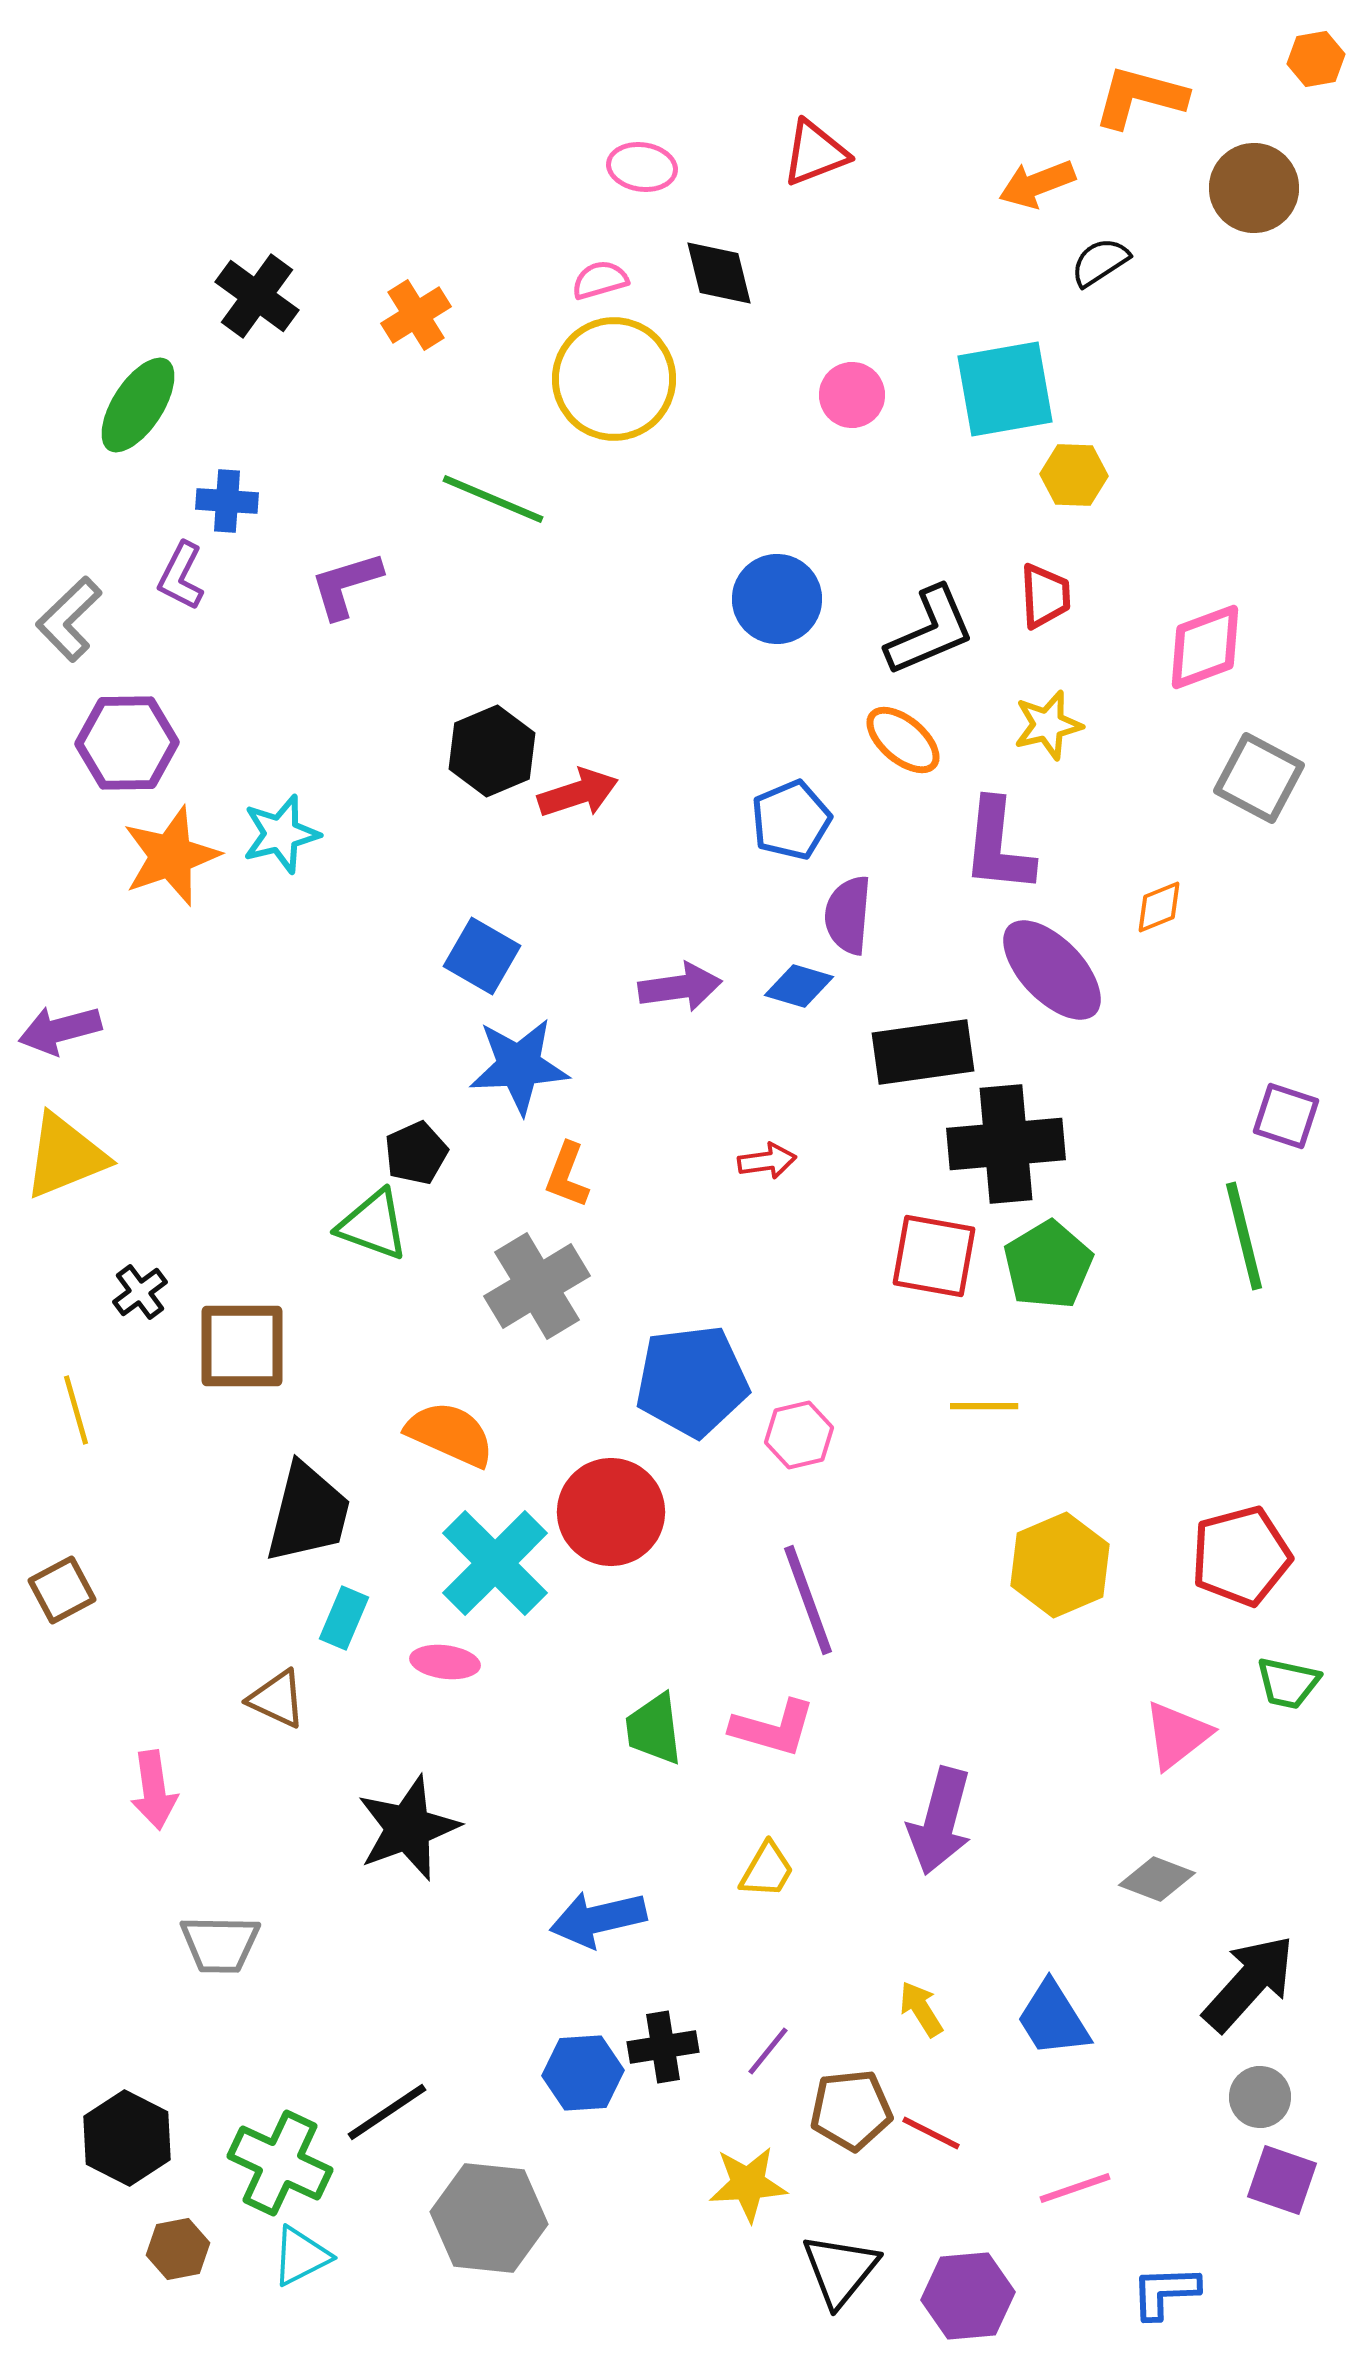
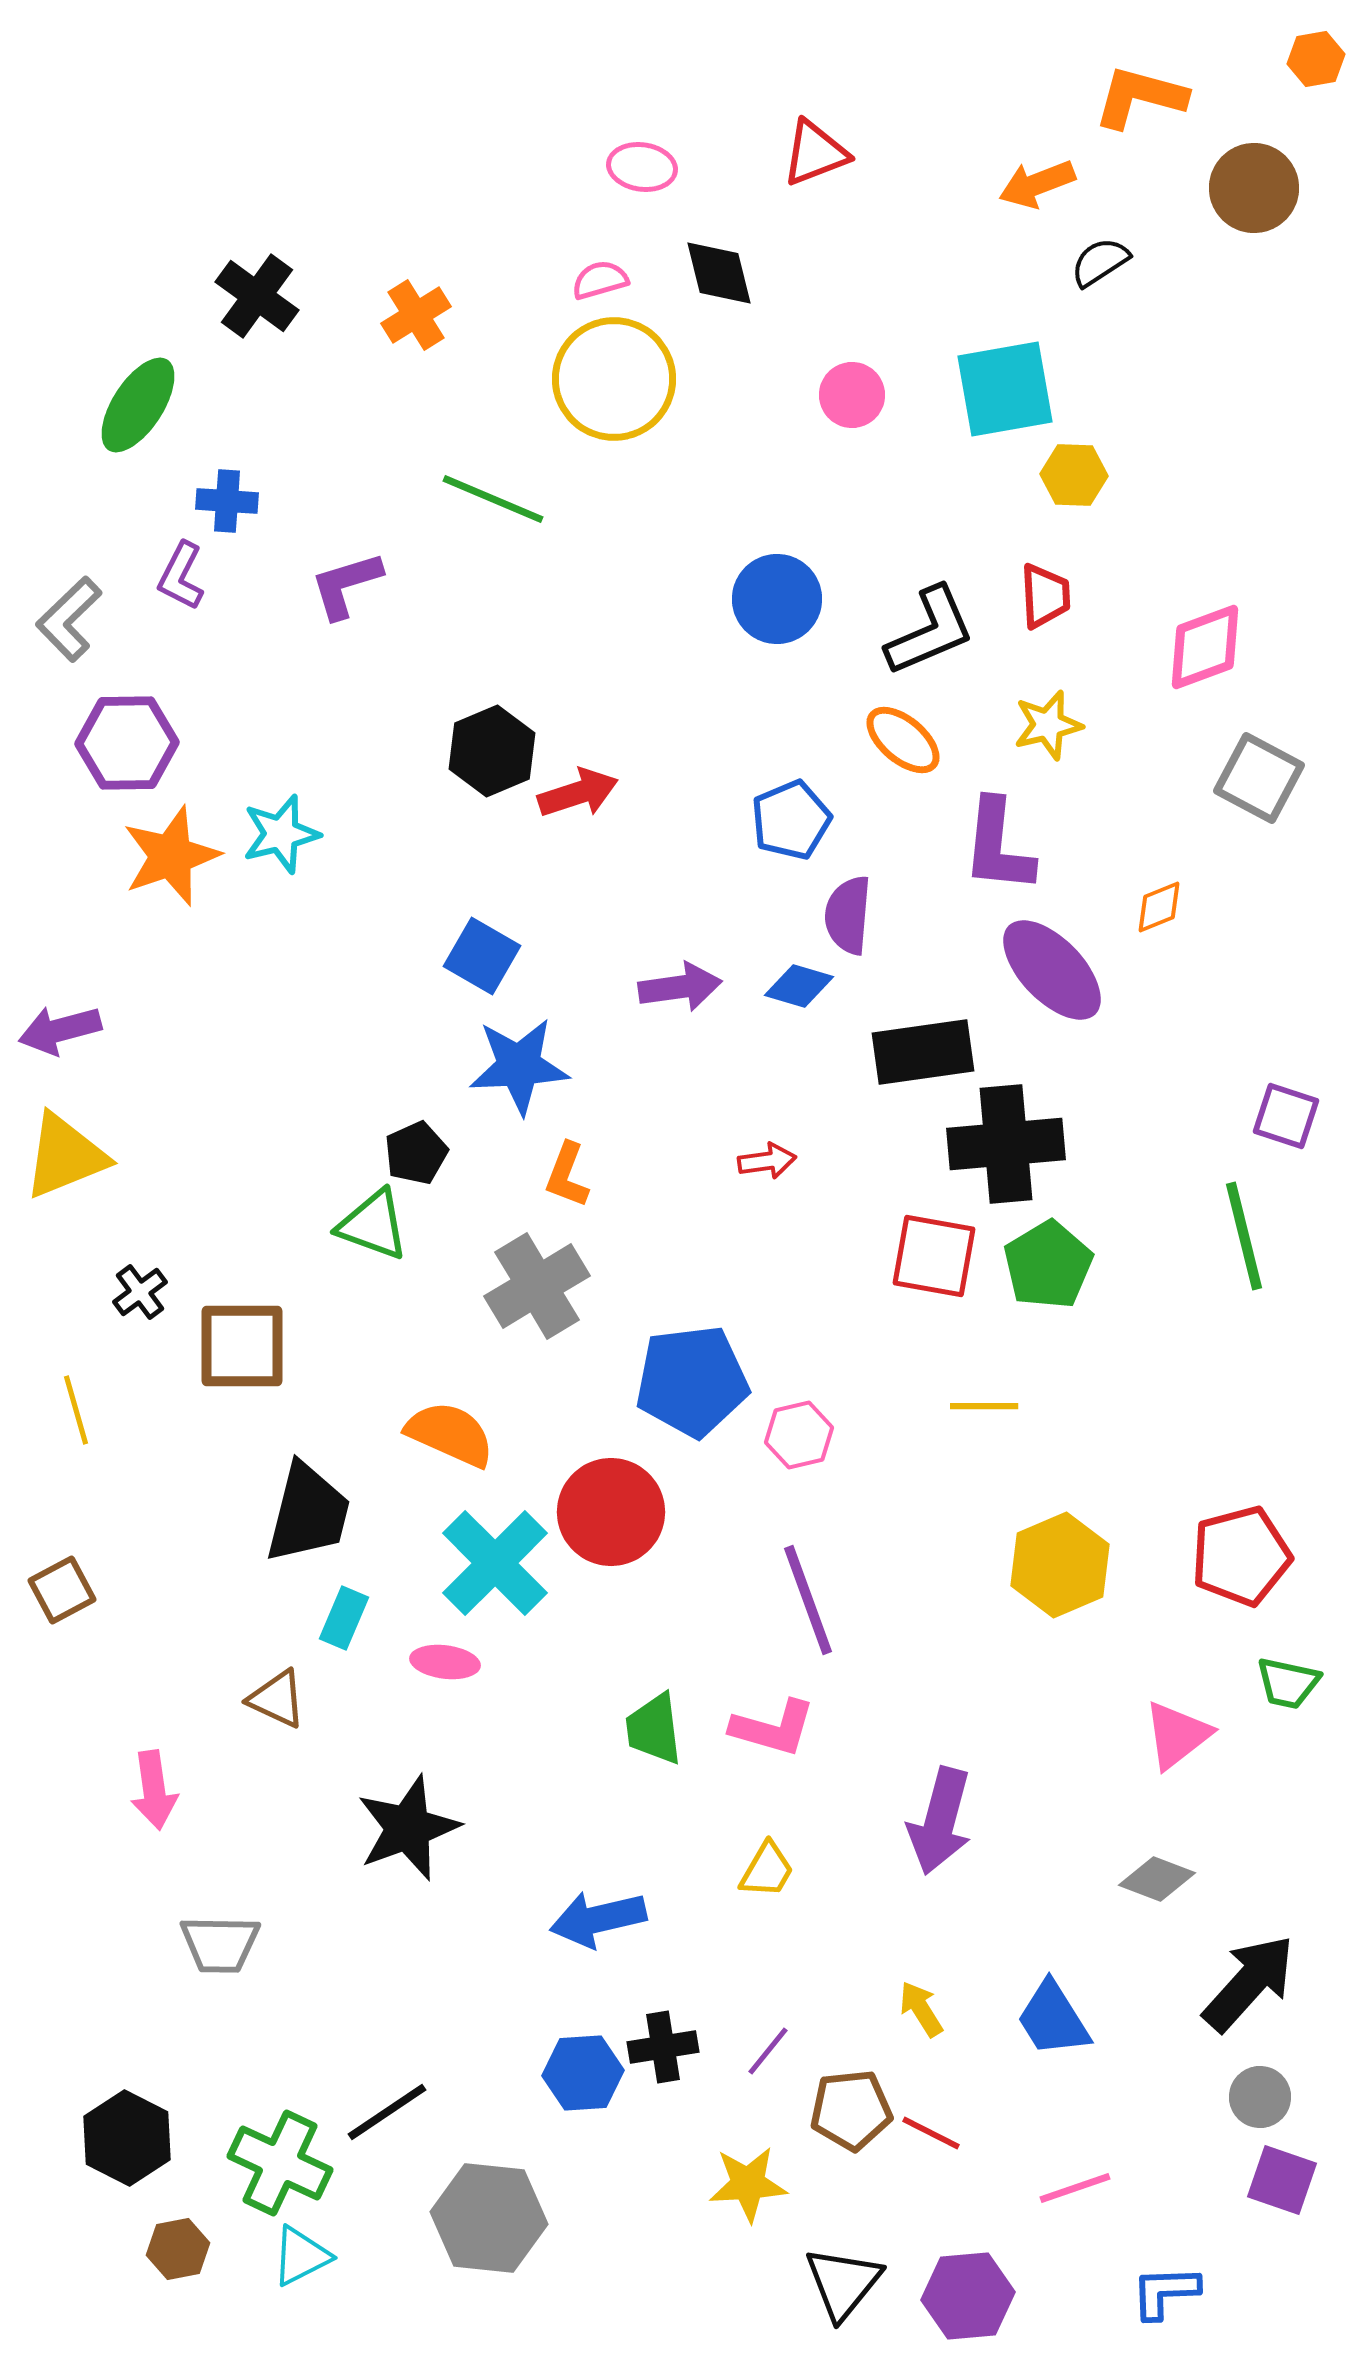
black triangle at (840, 2270): moved 3 px right, 13 px down
